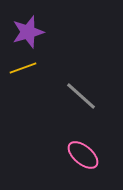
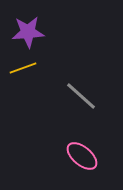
purple star: rotated 12 degrees clockwise
pink ellipse: moved 1 px left, 1 px down
